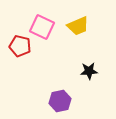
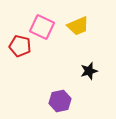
black star: rotated 12 degrees counterclockwise
